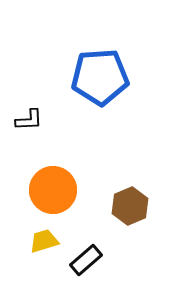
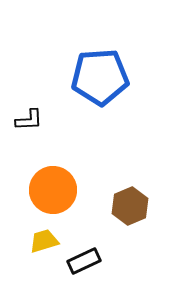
black rectangle: moved 2 px left, 1 px down; rotated 16 degrees clockwise
